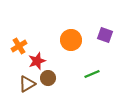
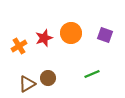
orange circle: moved 7 px up
red star: moved 7 px right, 23 px up
